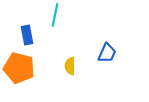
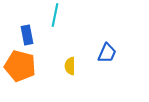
orange pentagon: moved 1 px right, 2 px up
